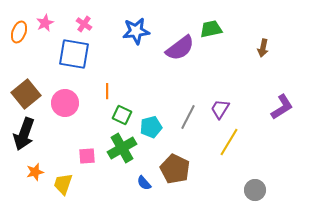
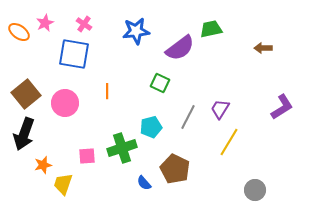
orange ellipse: rotated 75 degrees counterclockwise
brown arrow: rotated 78 degrees clockwise
green square: moved 38 px right, 32 px up
green cross: rotated 12 degrees clockwise
orange star: moved 8 px right, 7 px up
